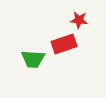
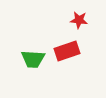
red rectangle: moved 3 px right, 7 px down
